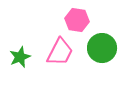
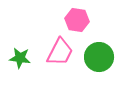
green circle: moved 3 px left, 9 px down
green star: moved 1 px down; rotated 30 degrees clockwise
